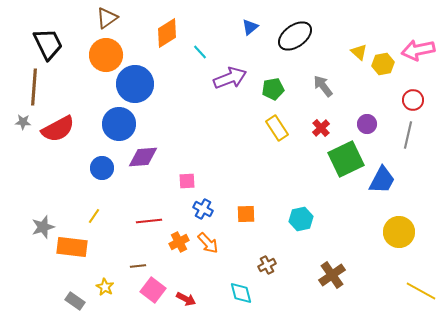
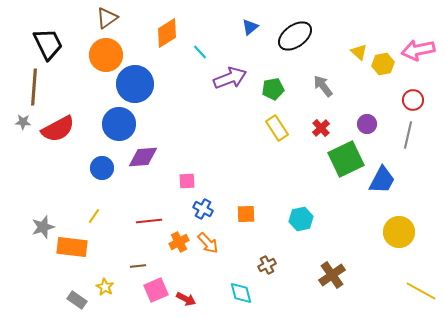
pink square at (153, 290): moved 3 px right; rotated 30 degrees clockwise
gray rectangle at (75, 301): moved 2 px right, 1 px up
